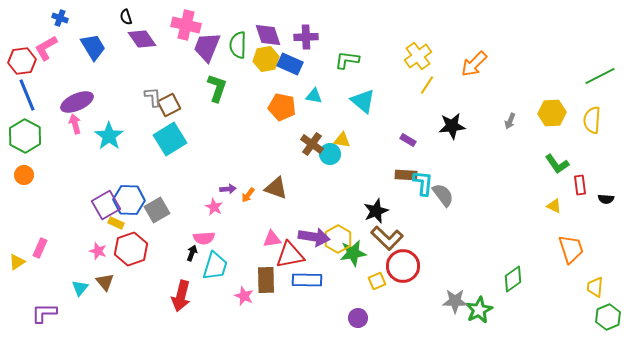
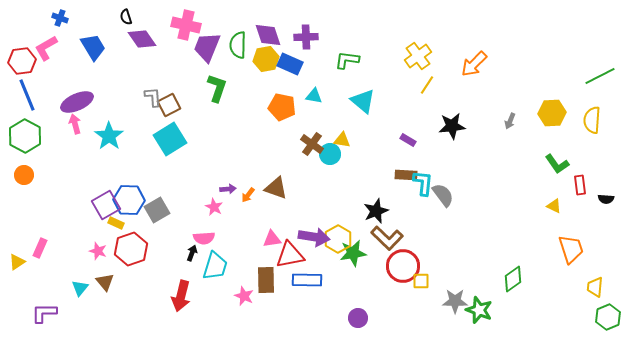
yellow square at (377, 281): moved 44 px right; rotated 24 degrees clockwise
green star at (479, 310): rotated 24 degrees counterclockwise
